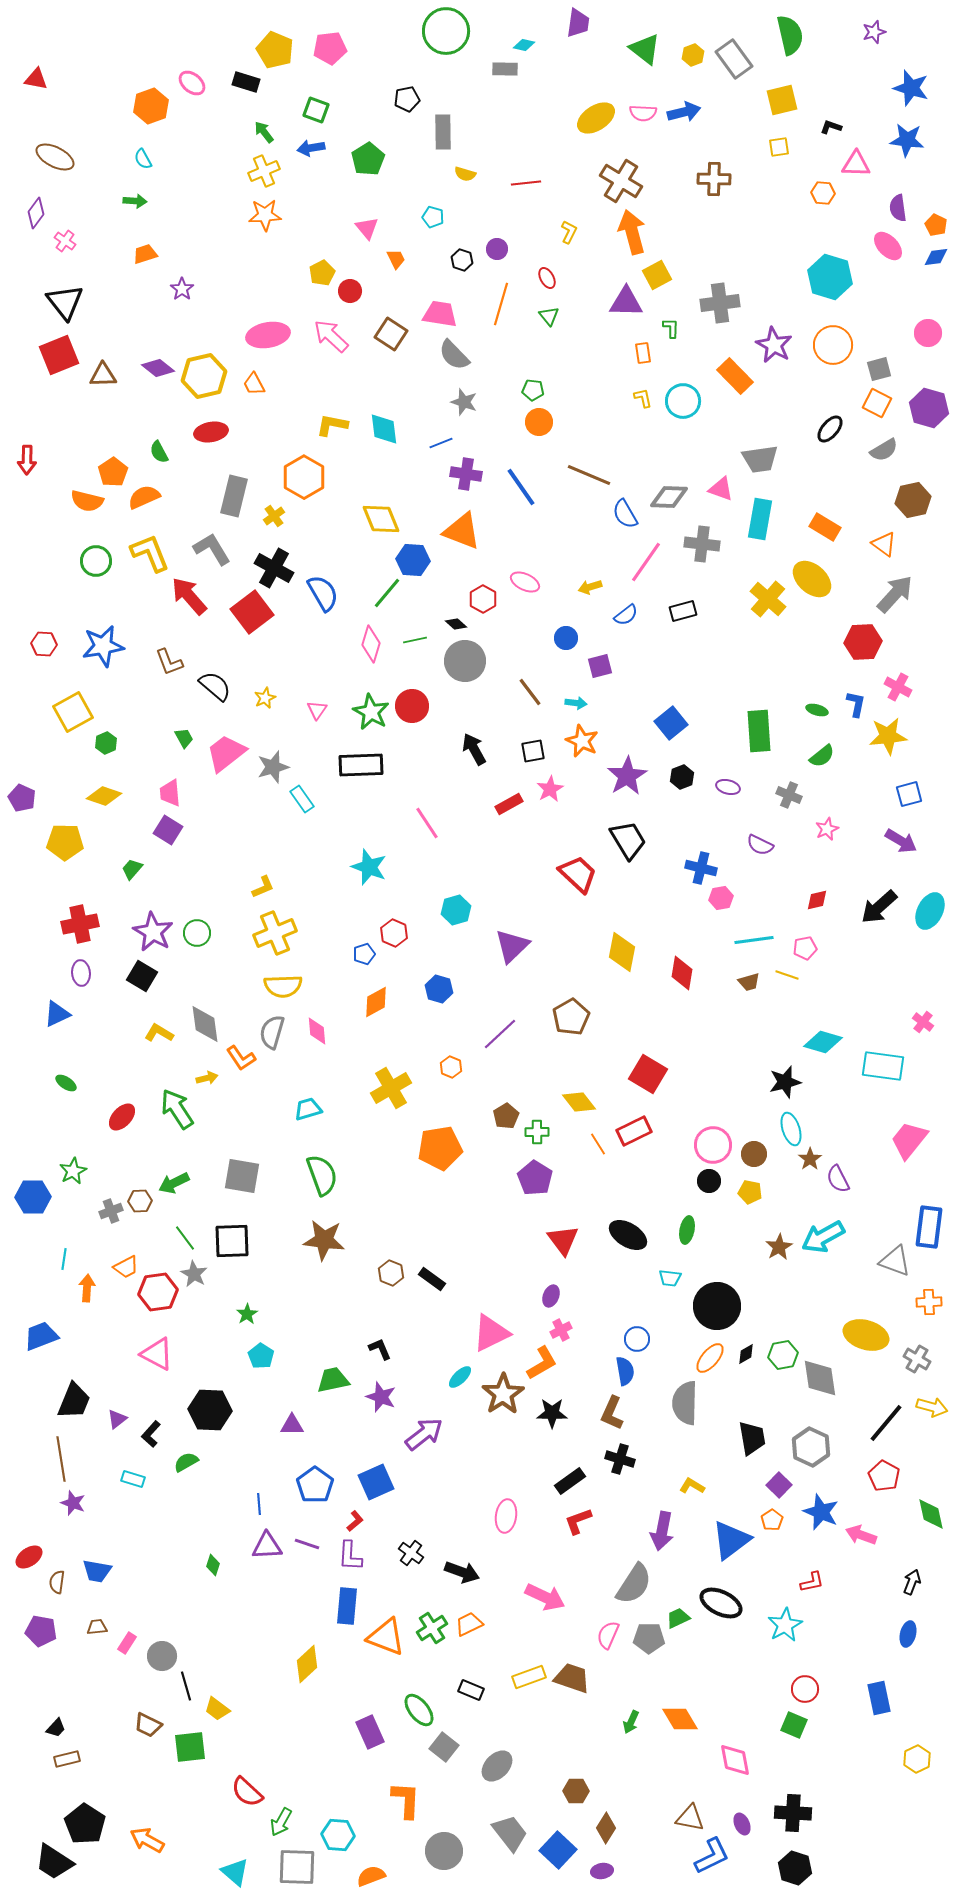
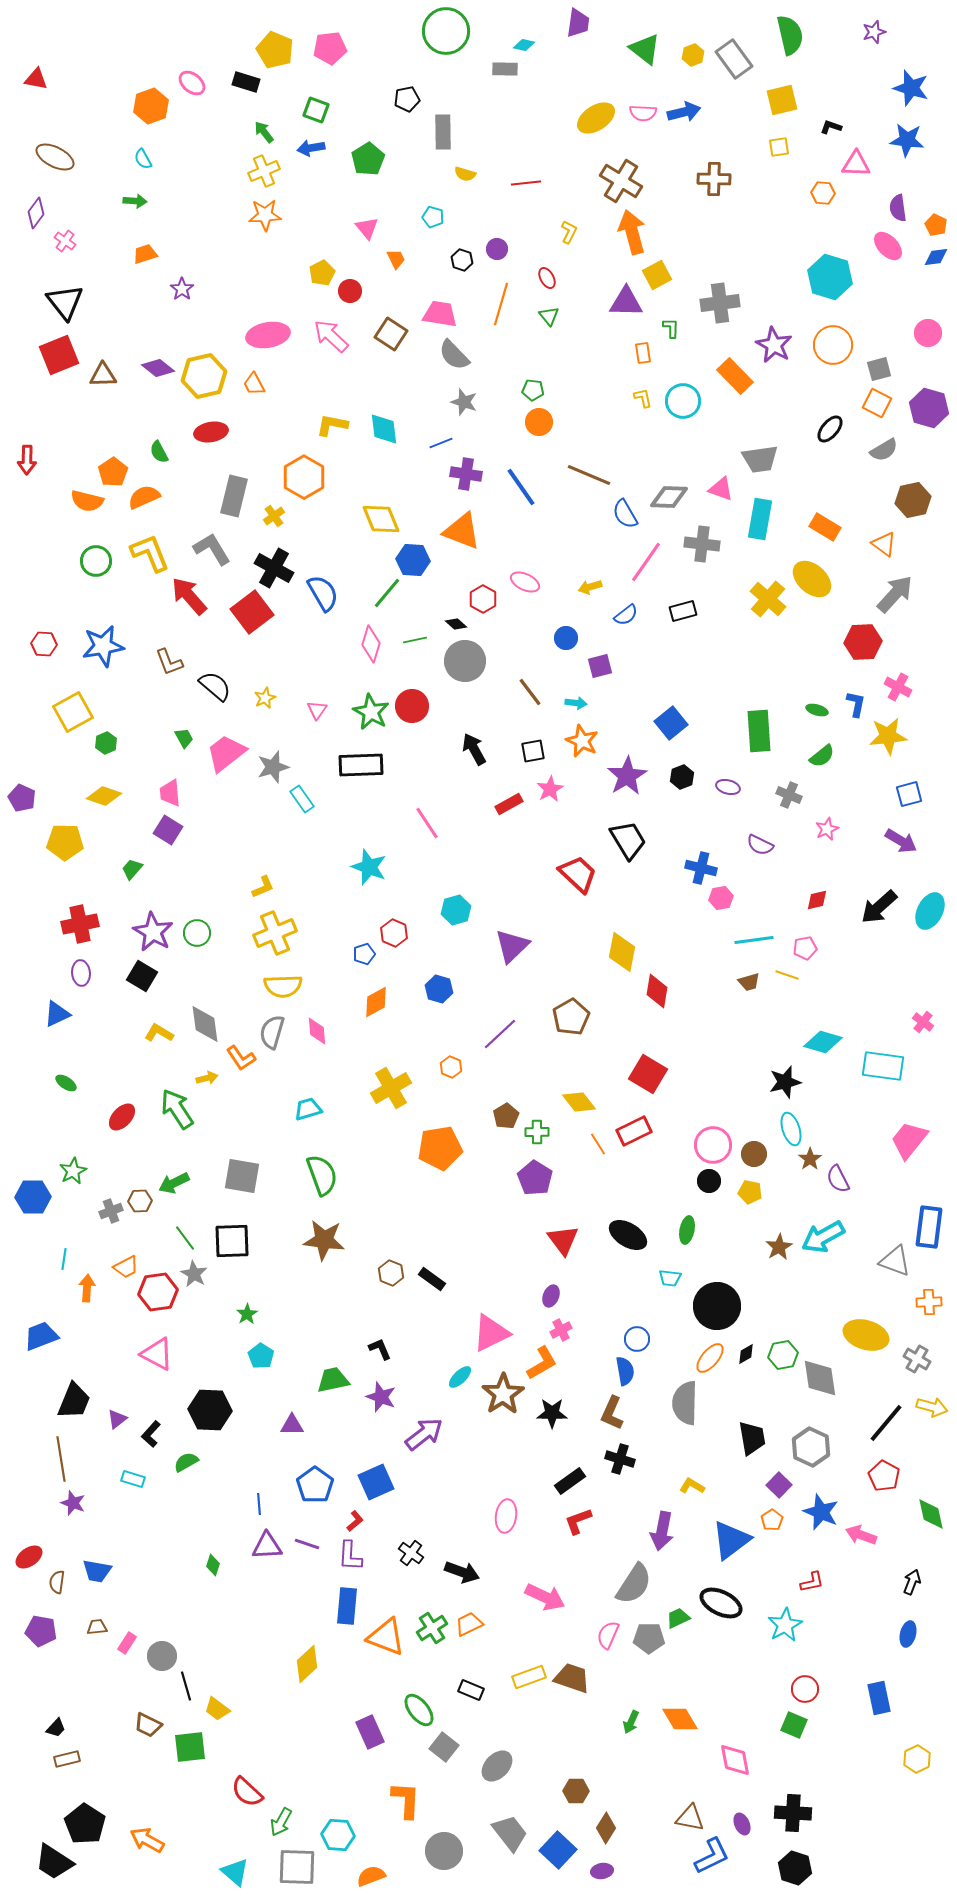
red diamond at (682, 973): moved 25 px left, 18 px down
